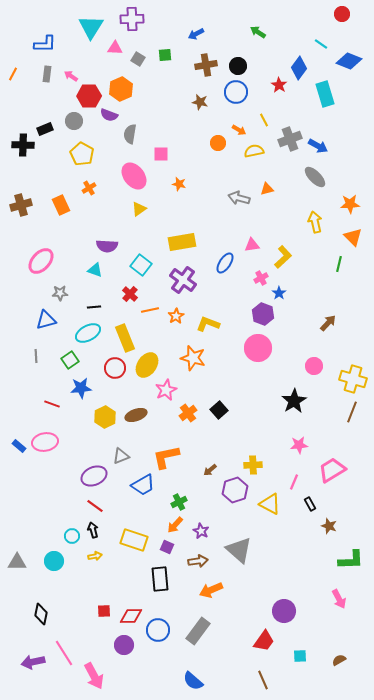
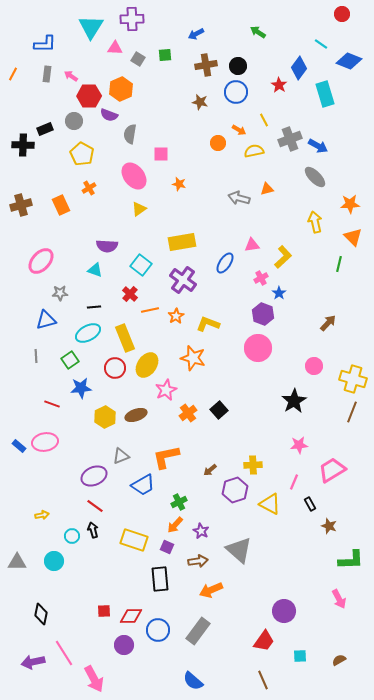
yellow arrow at (95, 556): moved 53 px left, 41 px up
pink arrow at (94, 676): moved 3 px down
